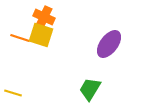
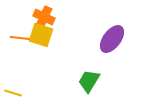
orange line: rotated 12 degrees counterclockwise
purple ellipse: moved 3 px right, 5 px up
green trapezoid: moved 1 px left, 8 px up
